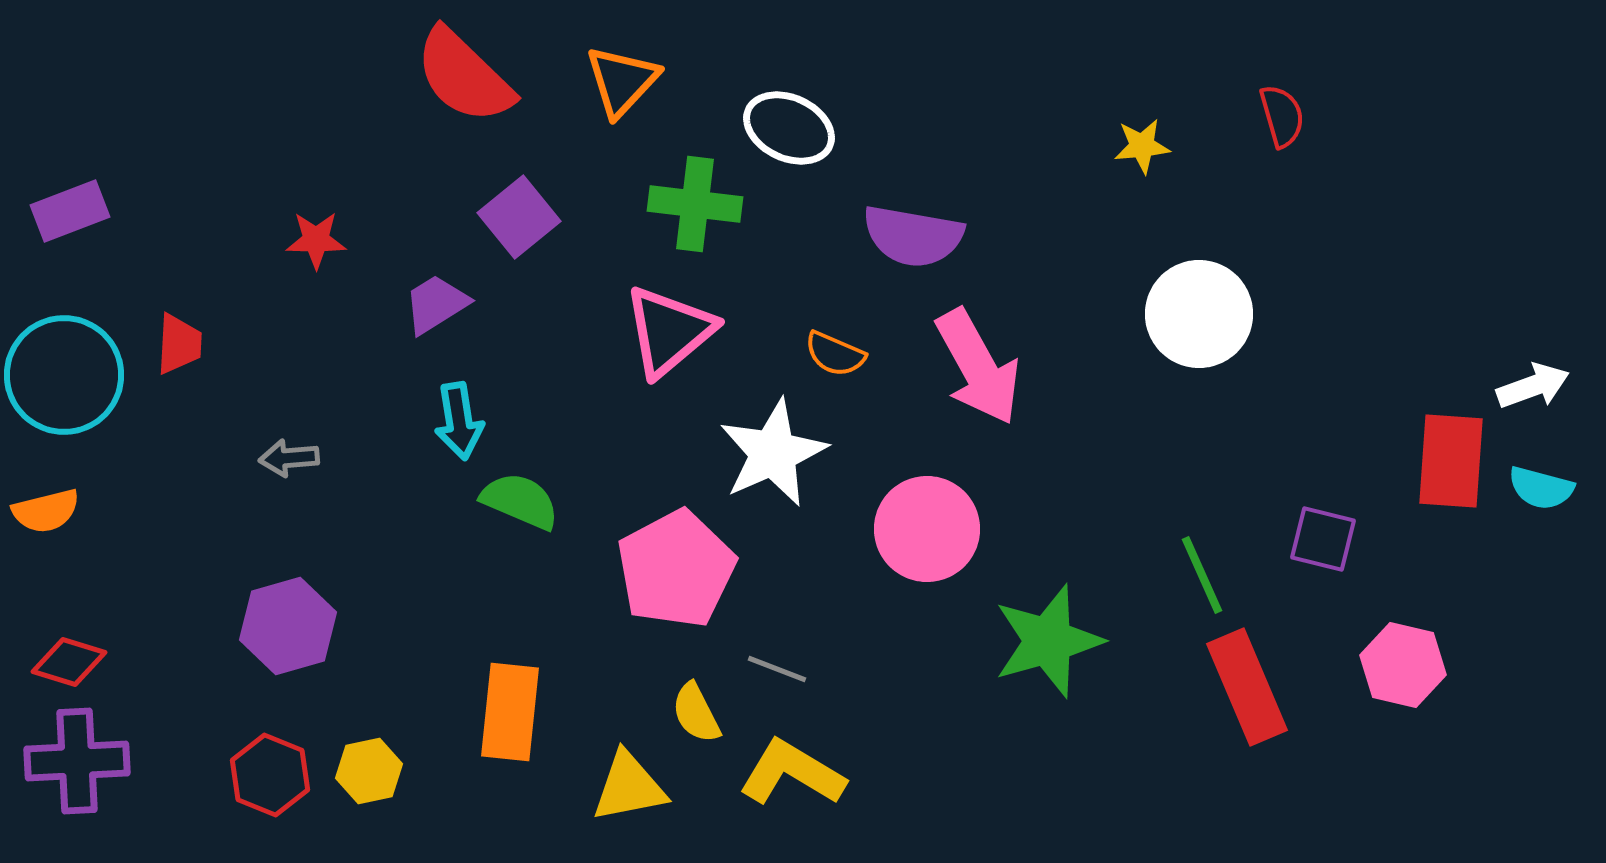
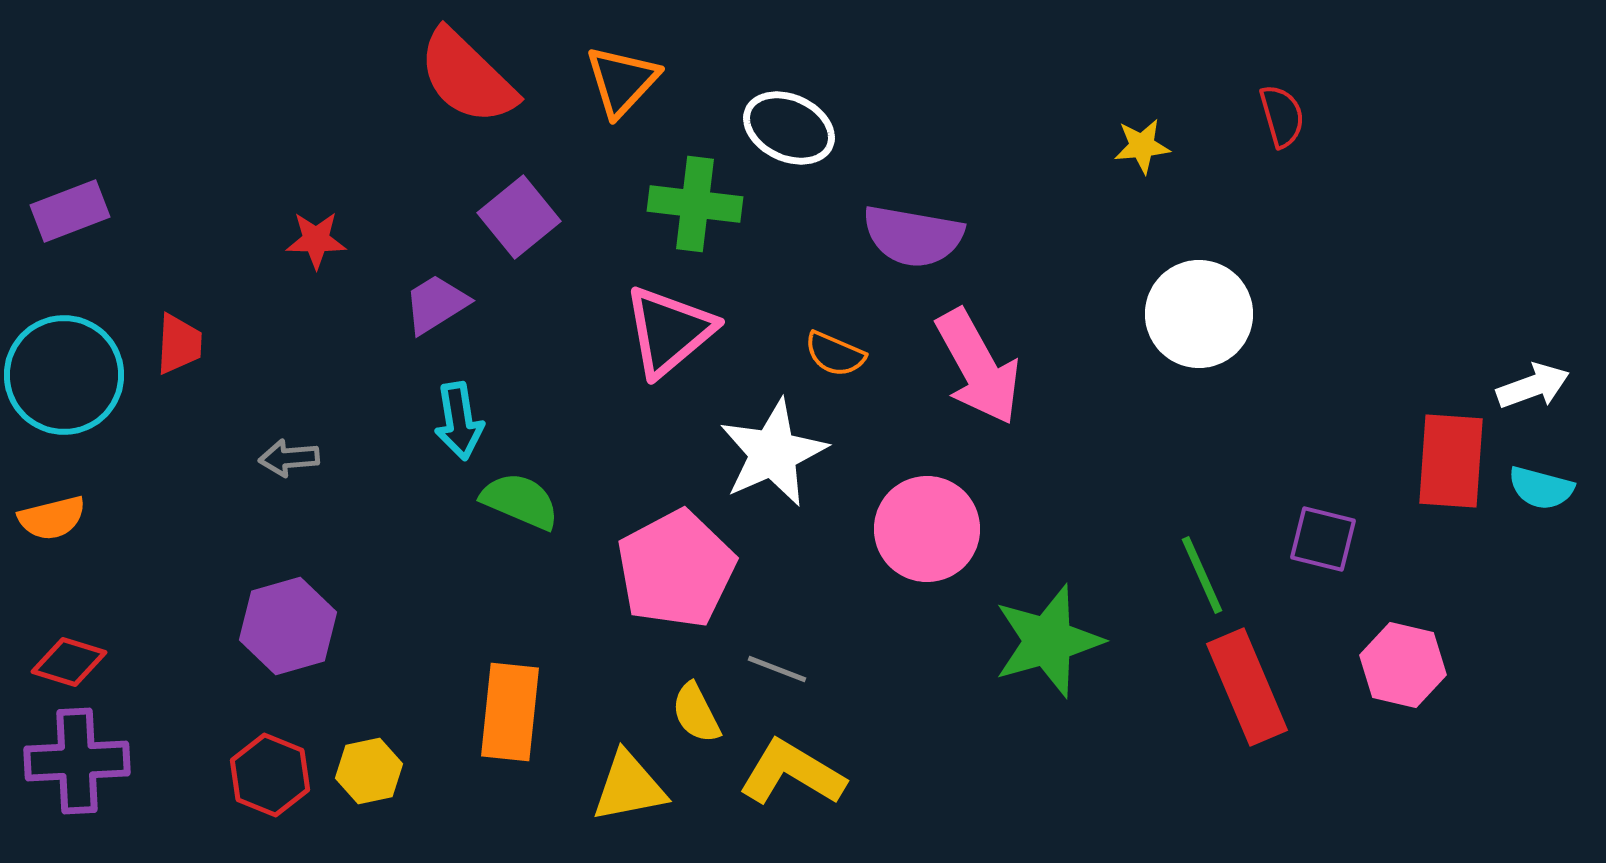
red semicircle at (464, 76): moved 3 px right, 1 px down
orange semicircle at (46, 511): moved 6 px right, 7 px down
